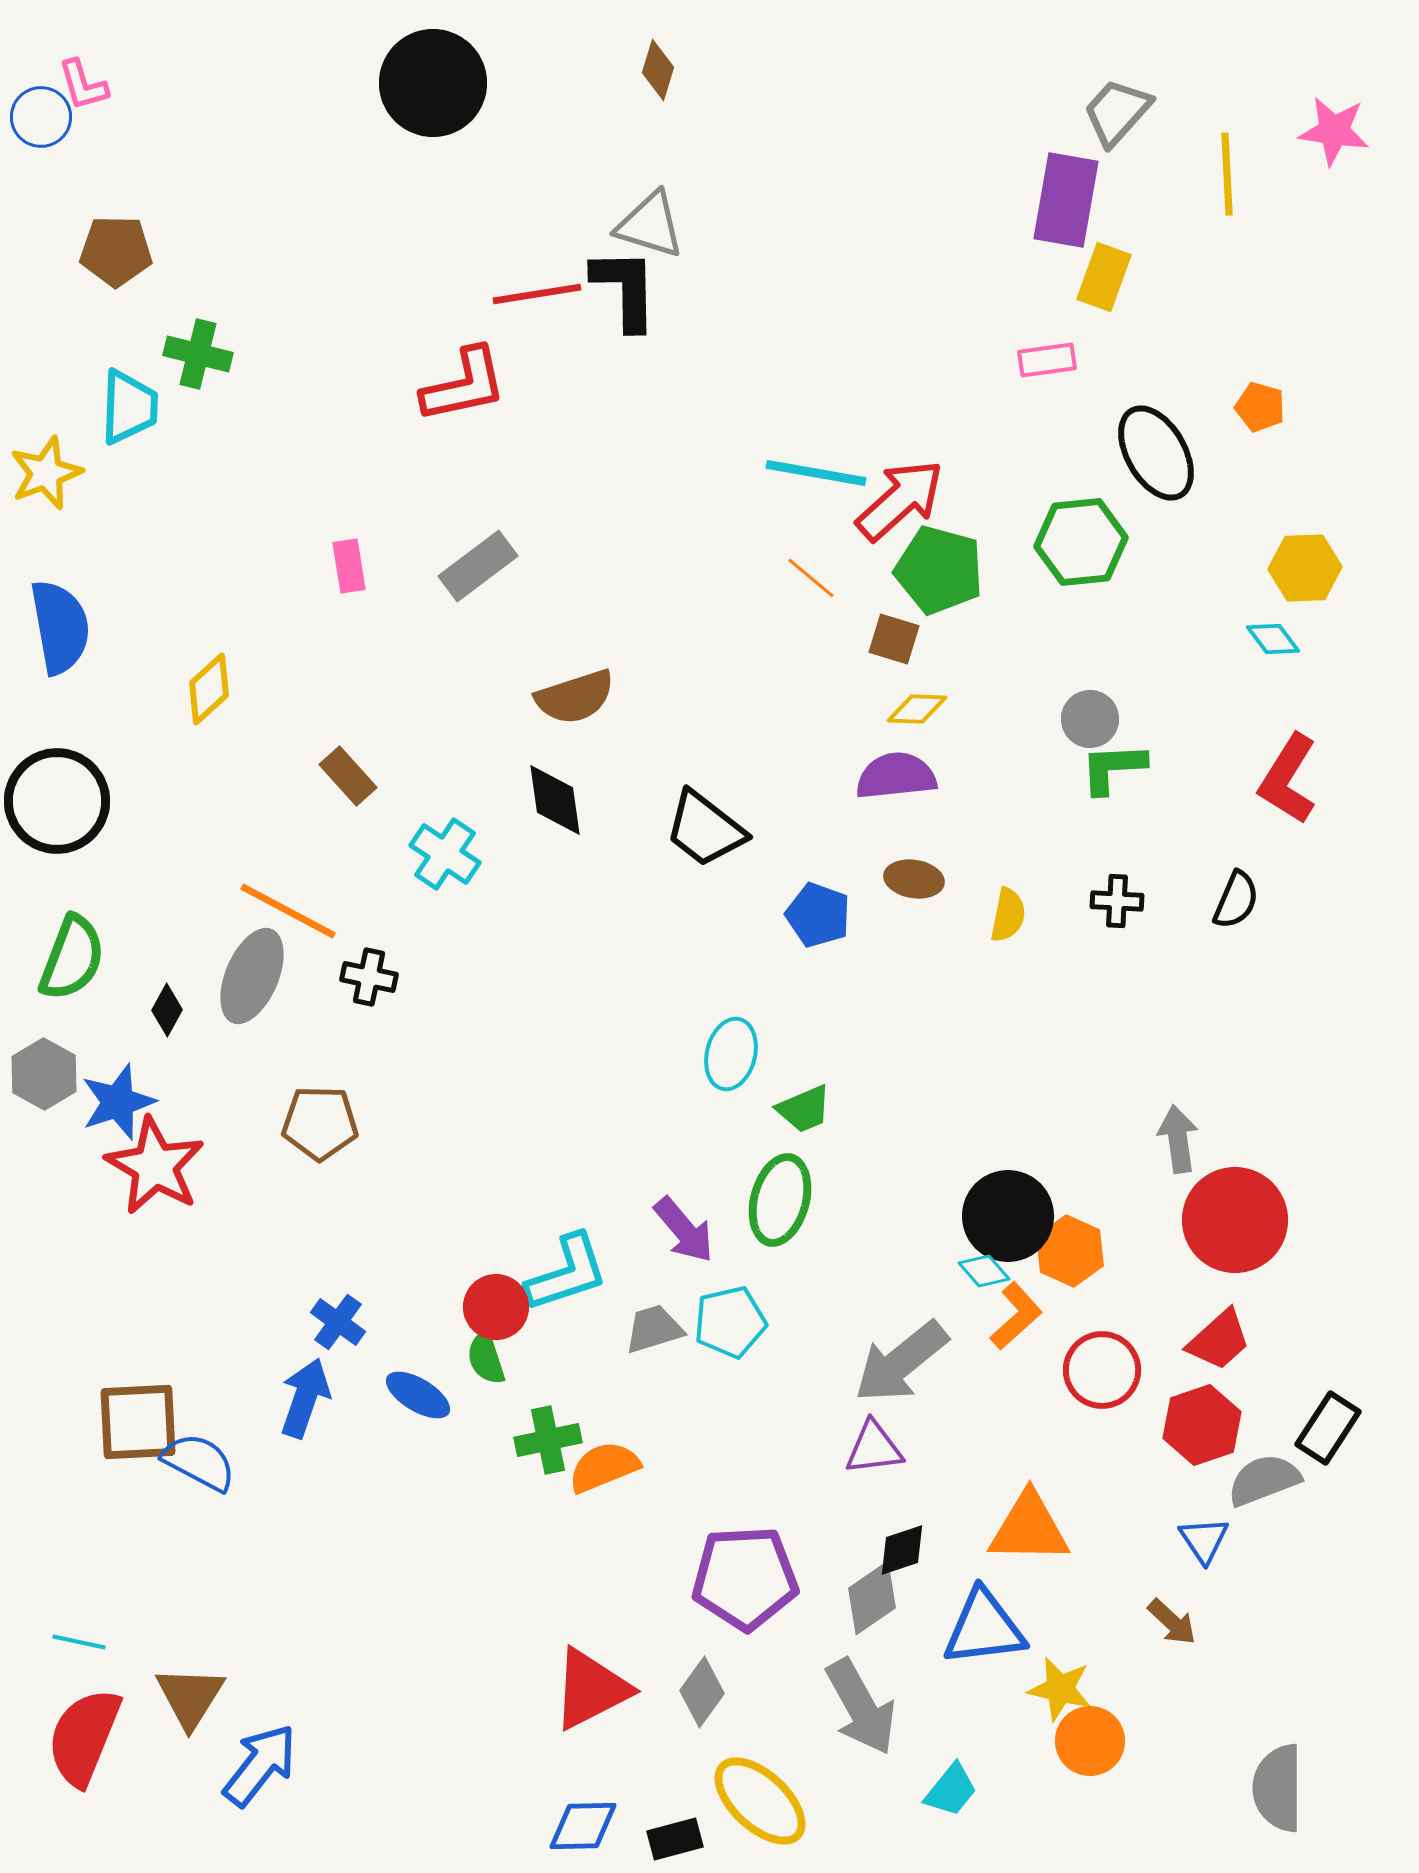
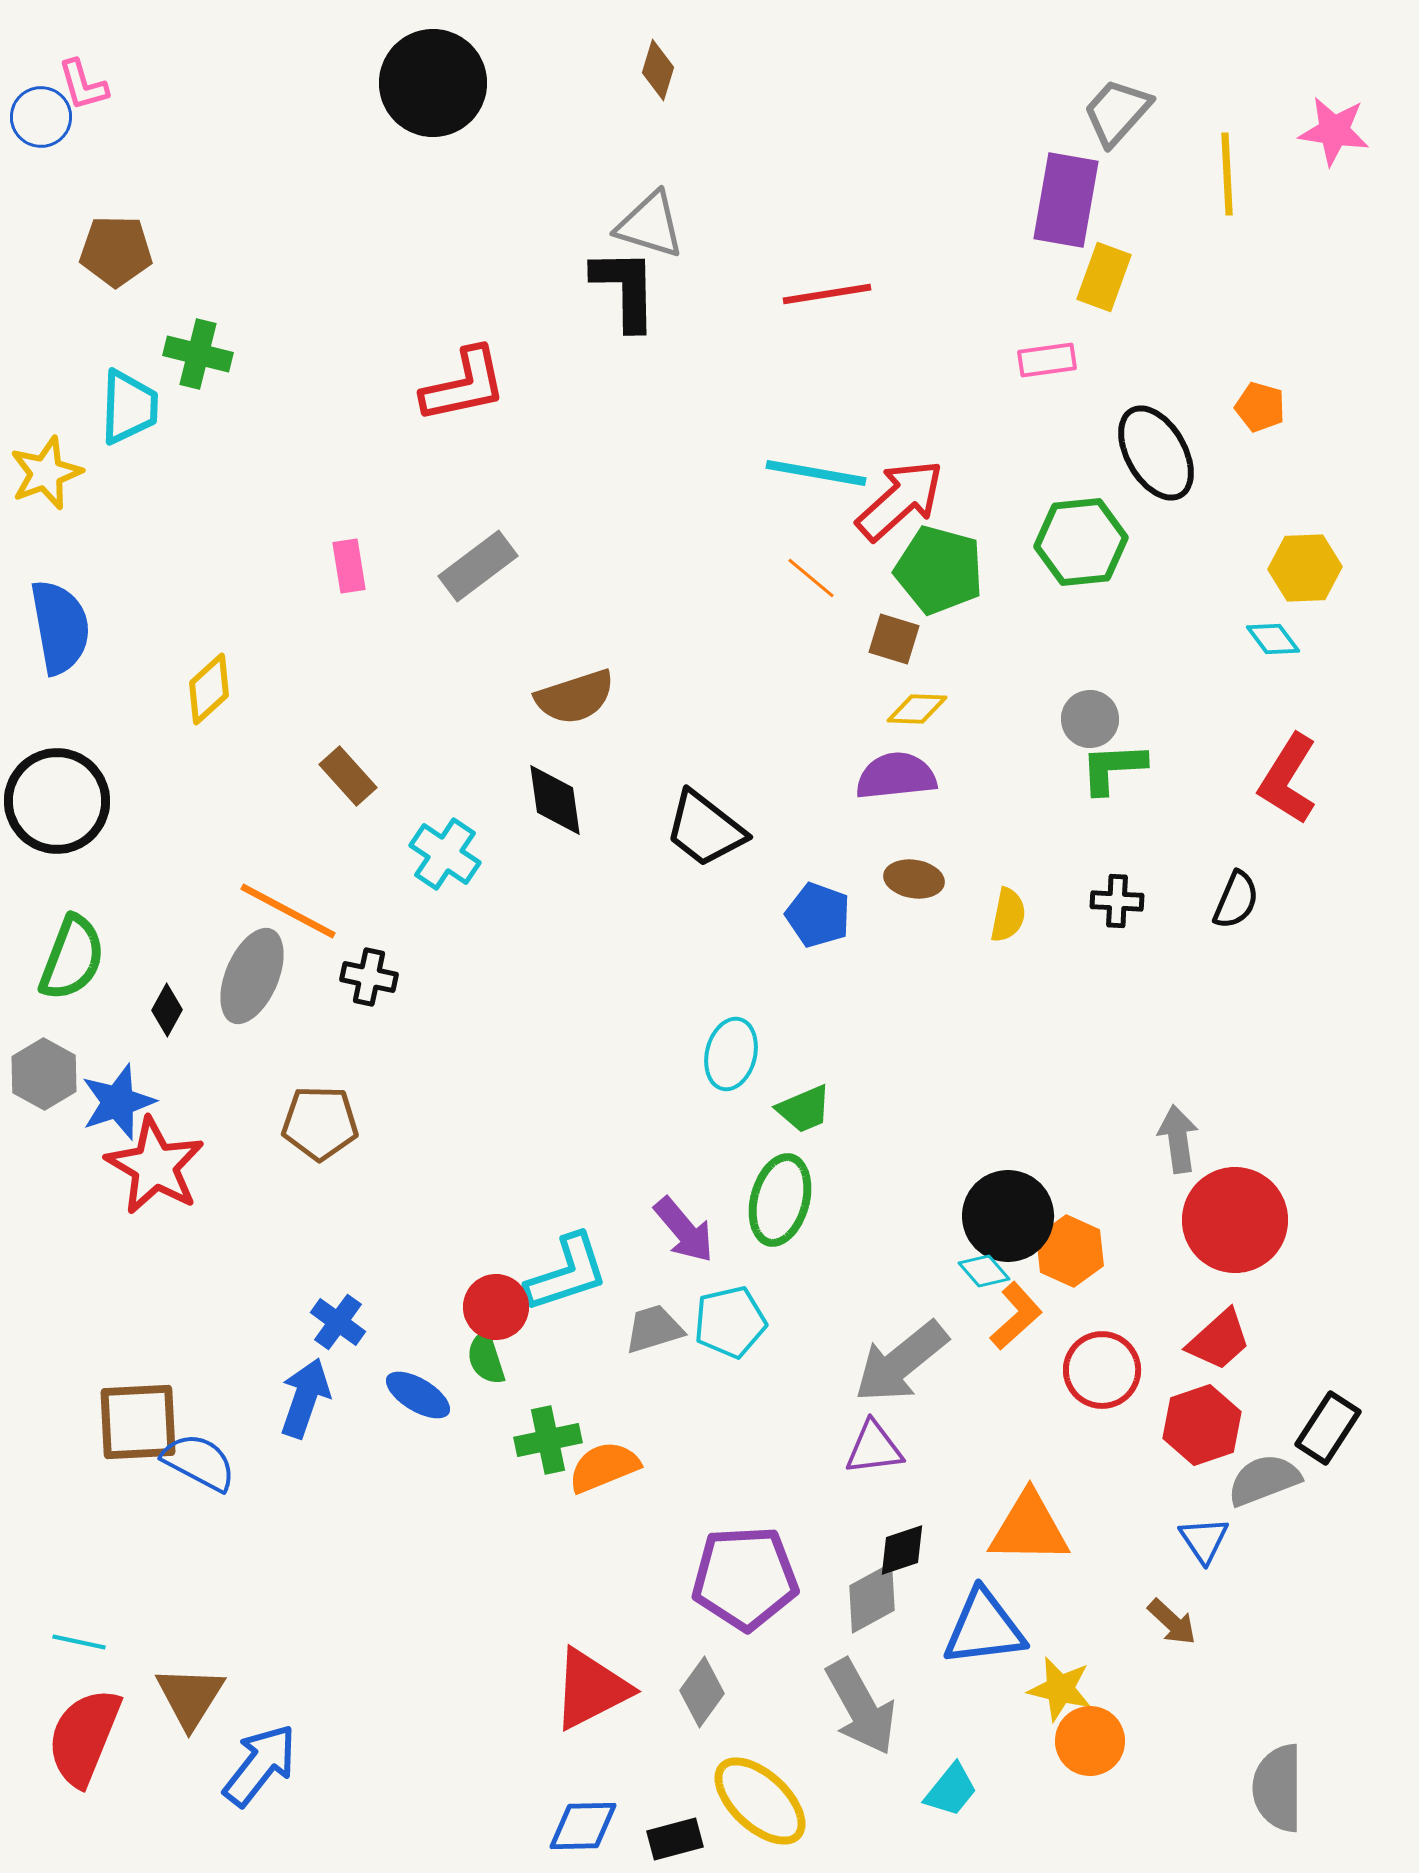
red line at (537, 294): moved 290 px right
gray diamond at (872, 1598): rotated 6 degrees clockwise
